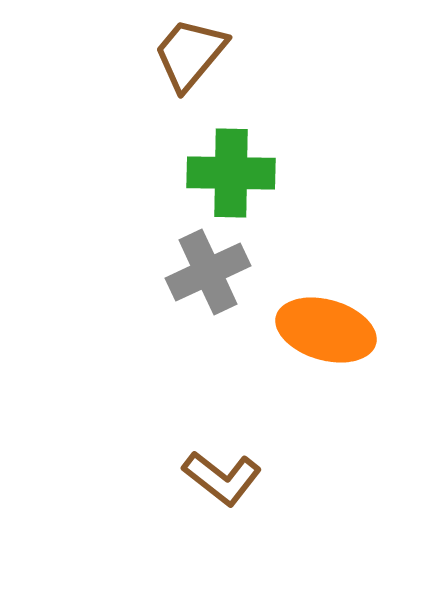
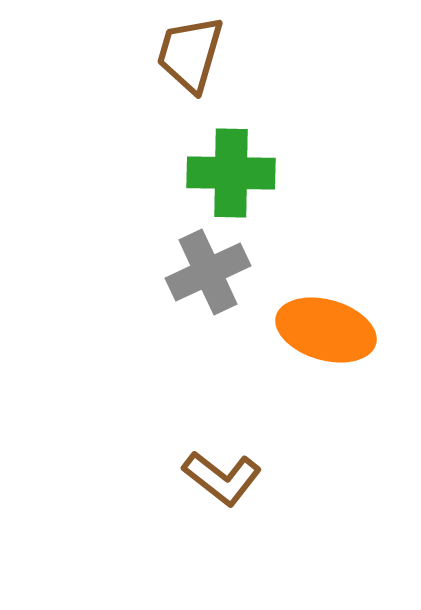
brown trapezoid: rotated 24 degrees counterclockwise
